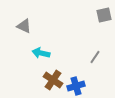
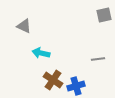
gray line: moved 3 px right, 2 px down; rotated 48 degrees clockwise
